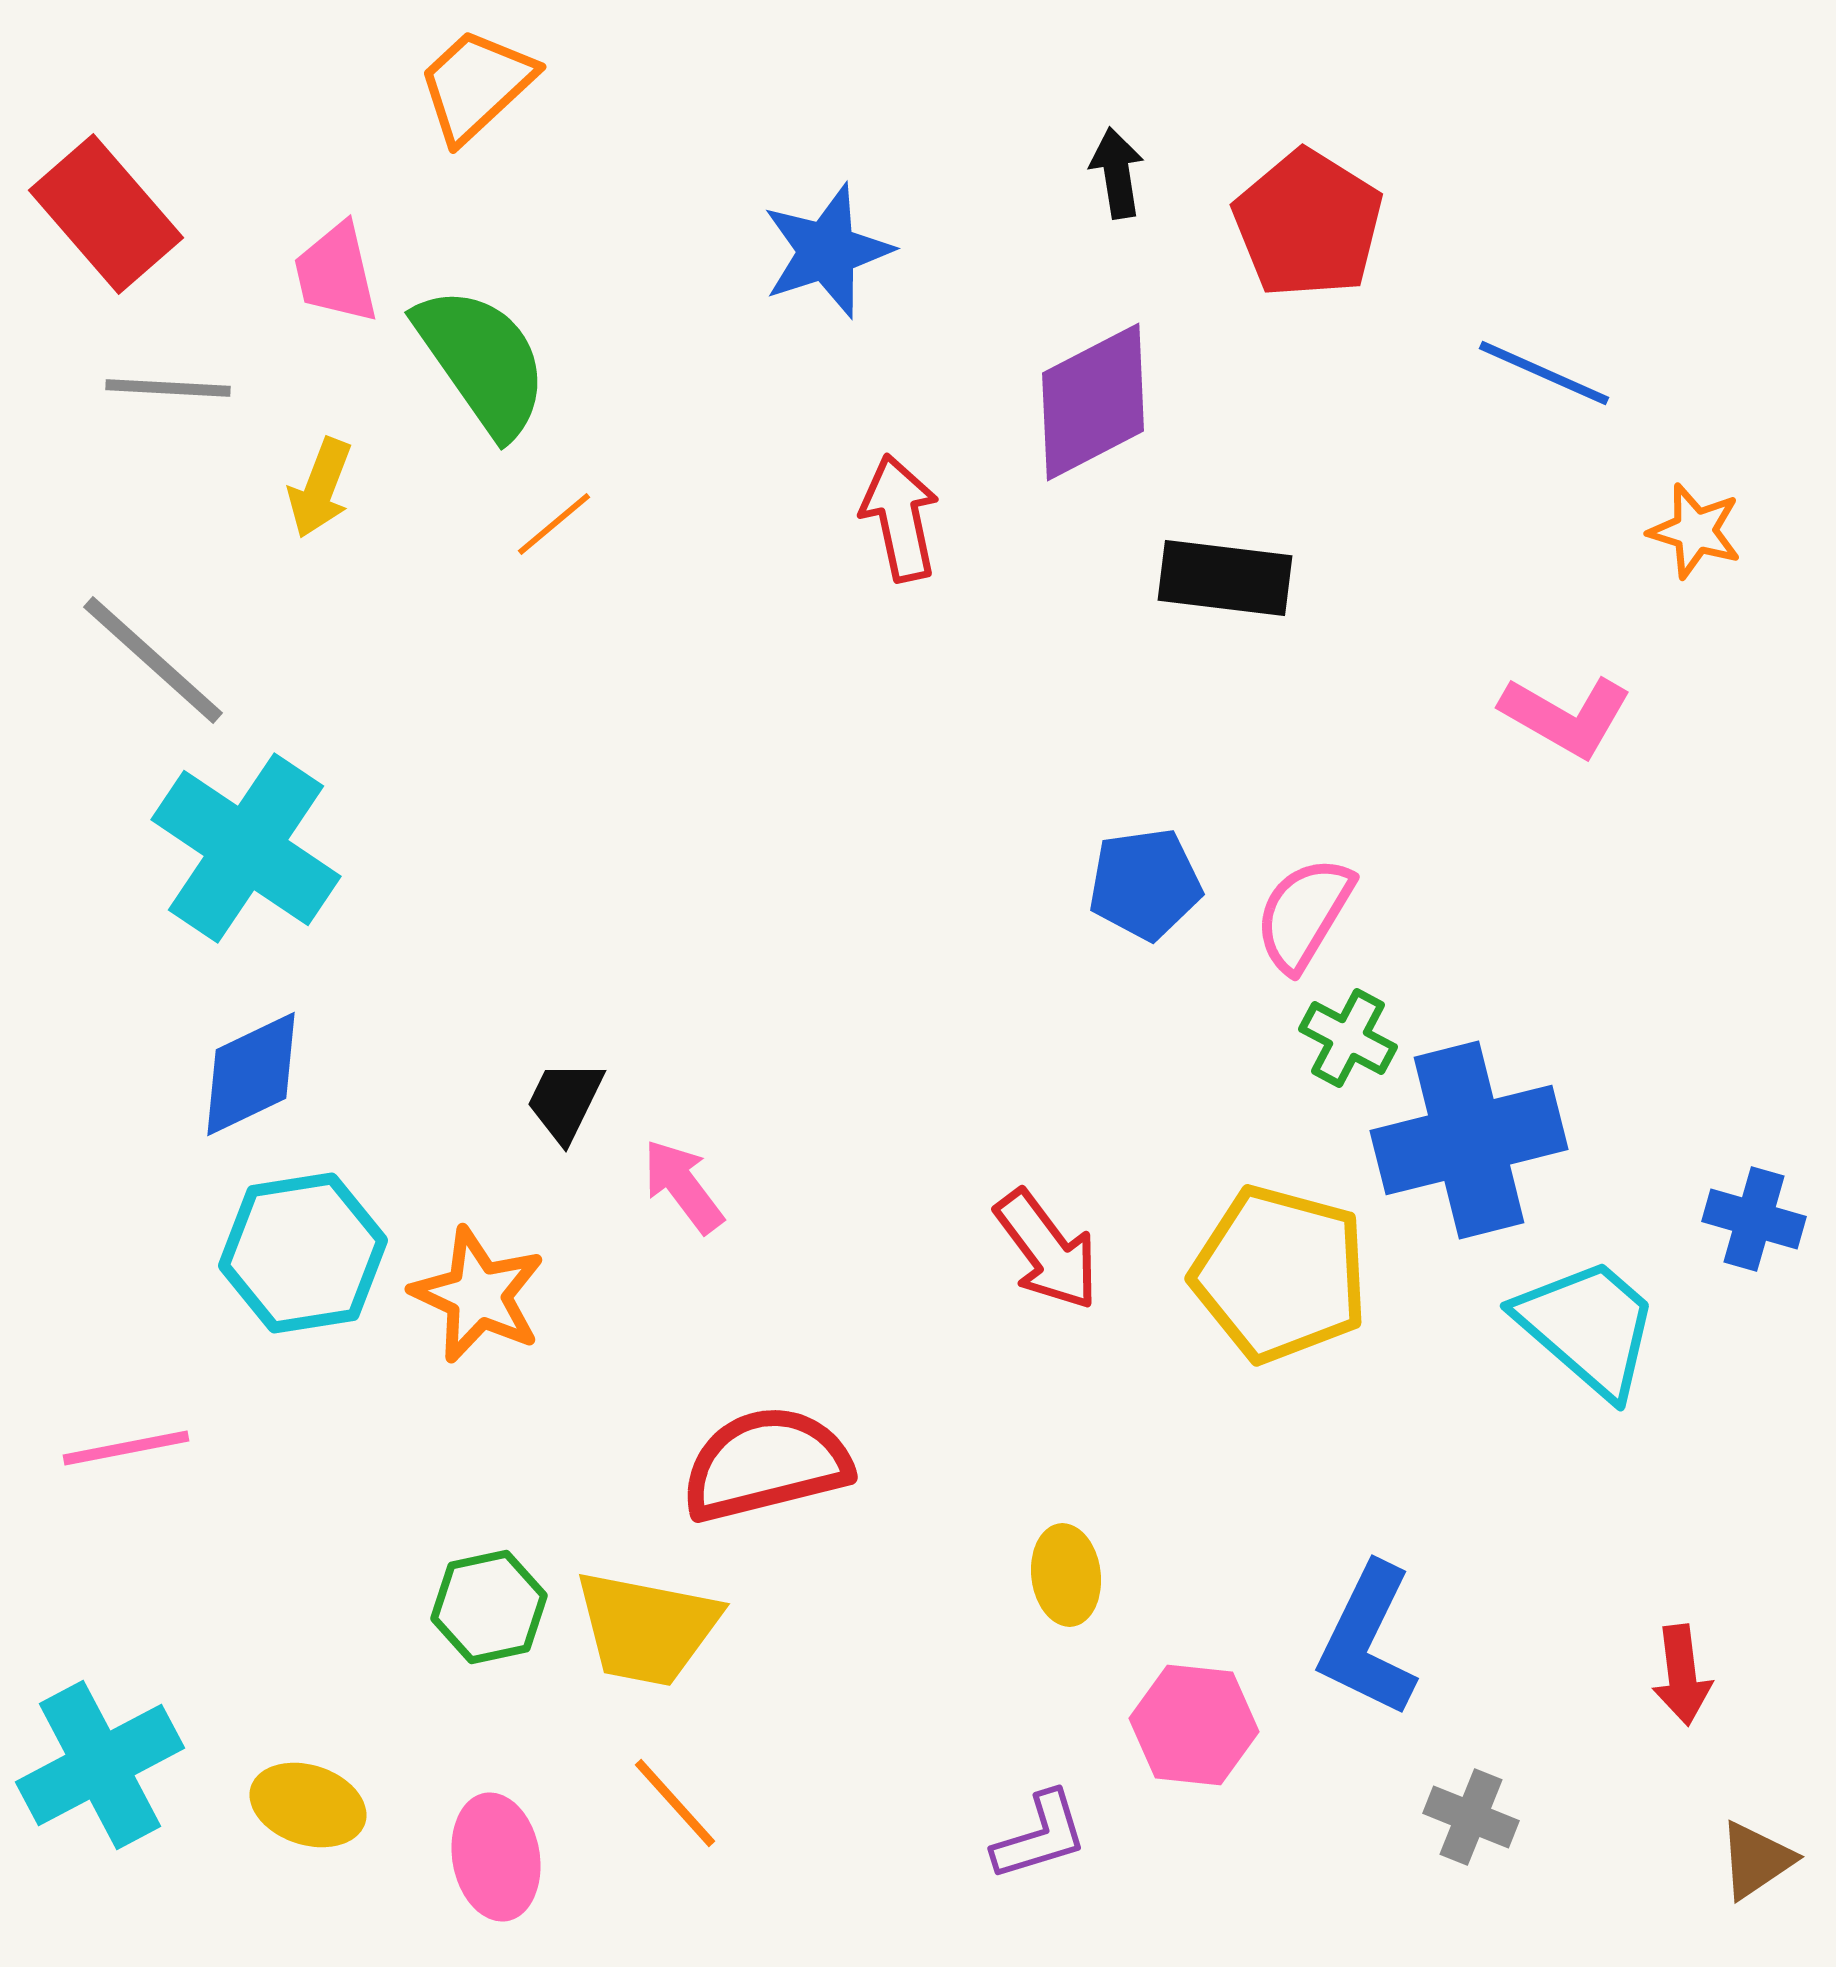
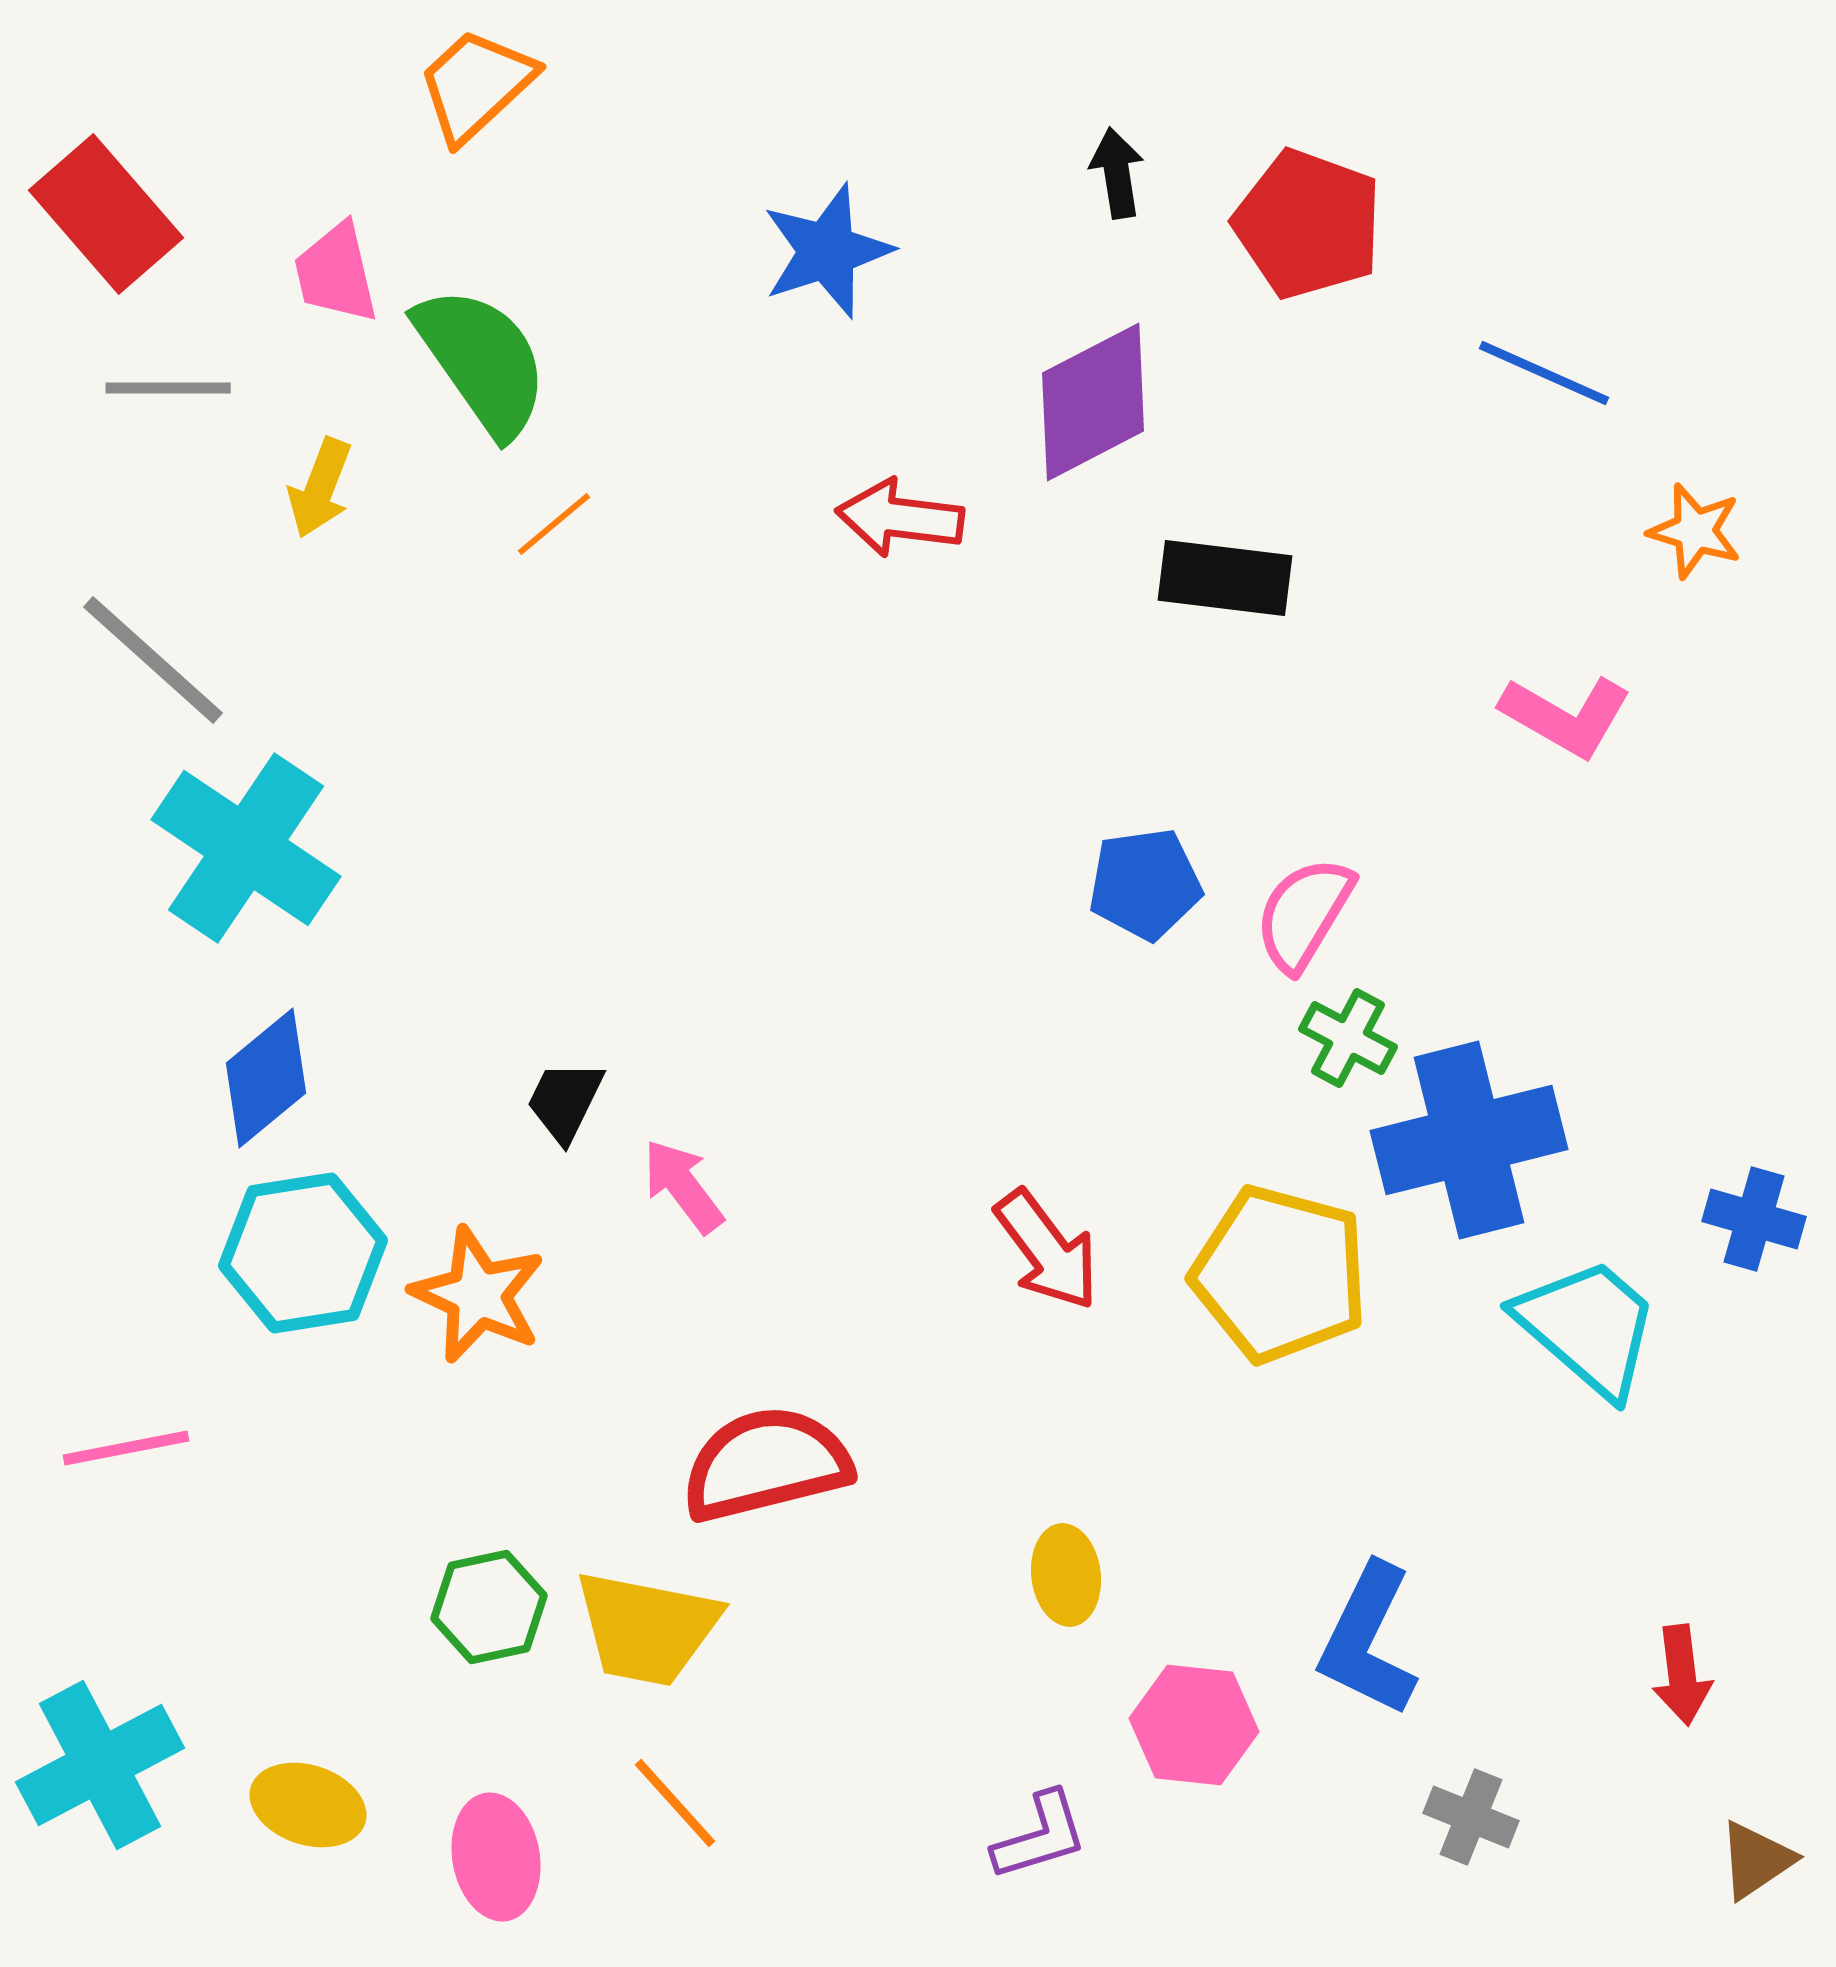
red pentagon at (1308, 224): rotated 12 degrees counterclockwise
gray line at (168, 388): rotated 3 degrees counterclockwise
red arrow at (900, 518): rotated 71 degrees counterclockwise
blue diamond at (251, 1074): moved 15 px right, 4 px down; rotated 14 degrees counterclockwise
